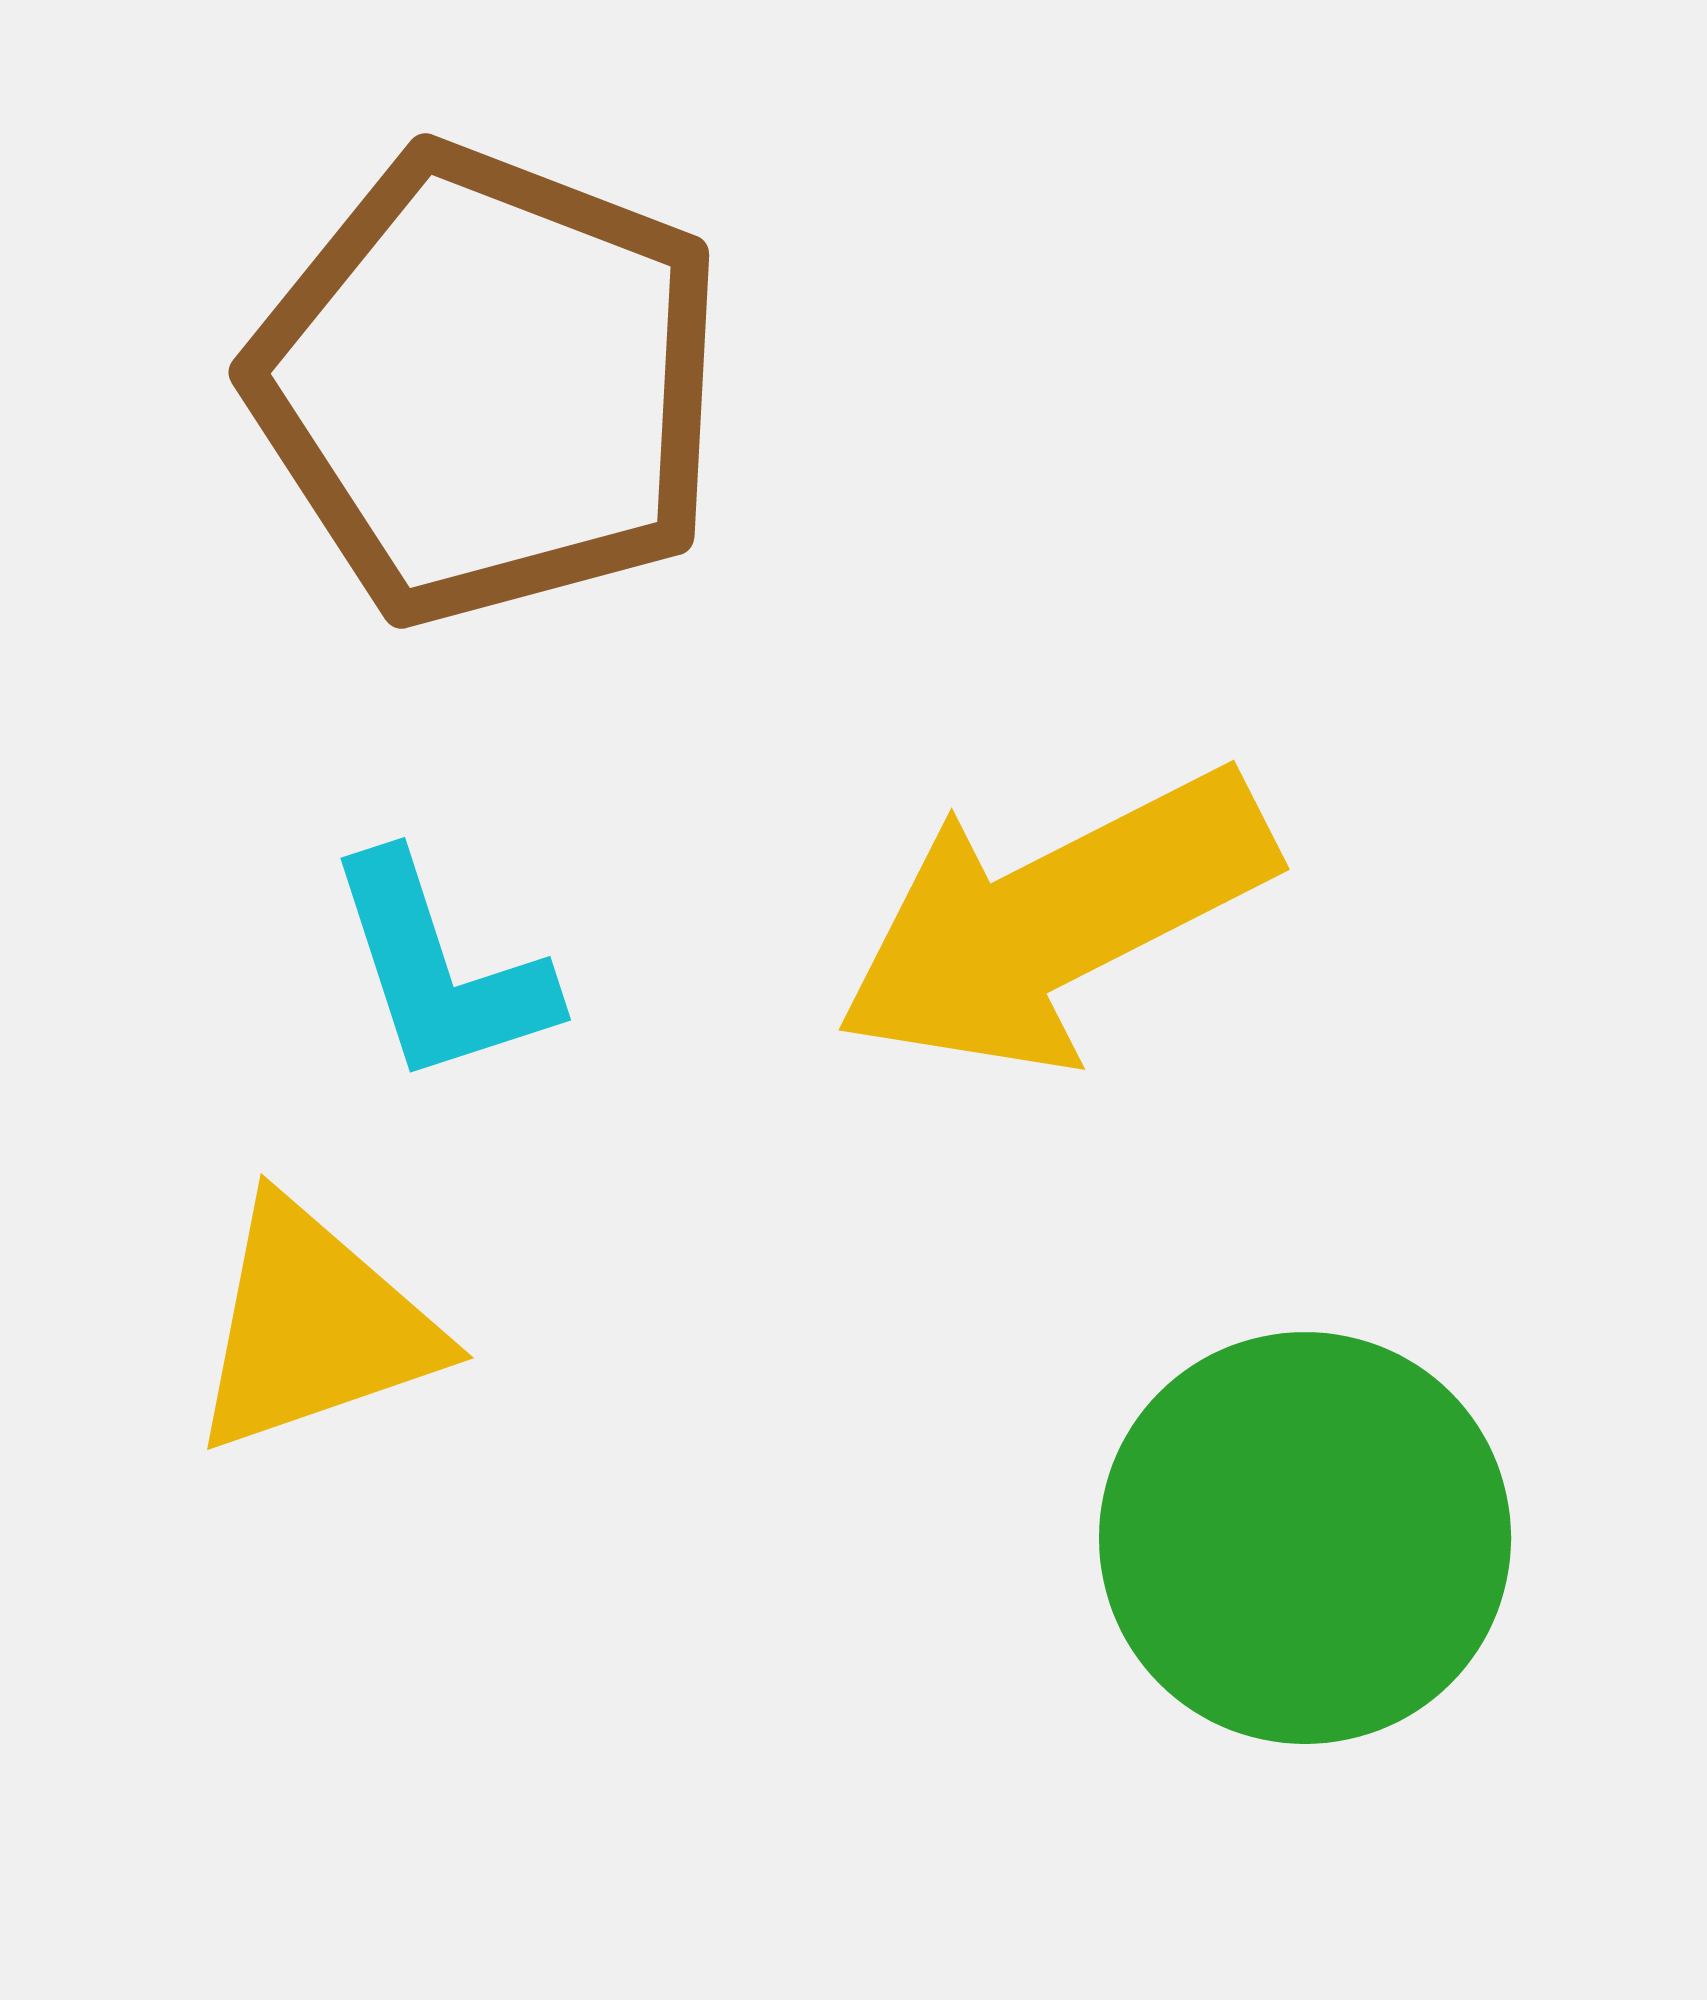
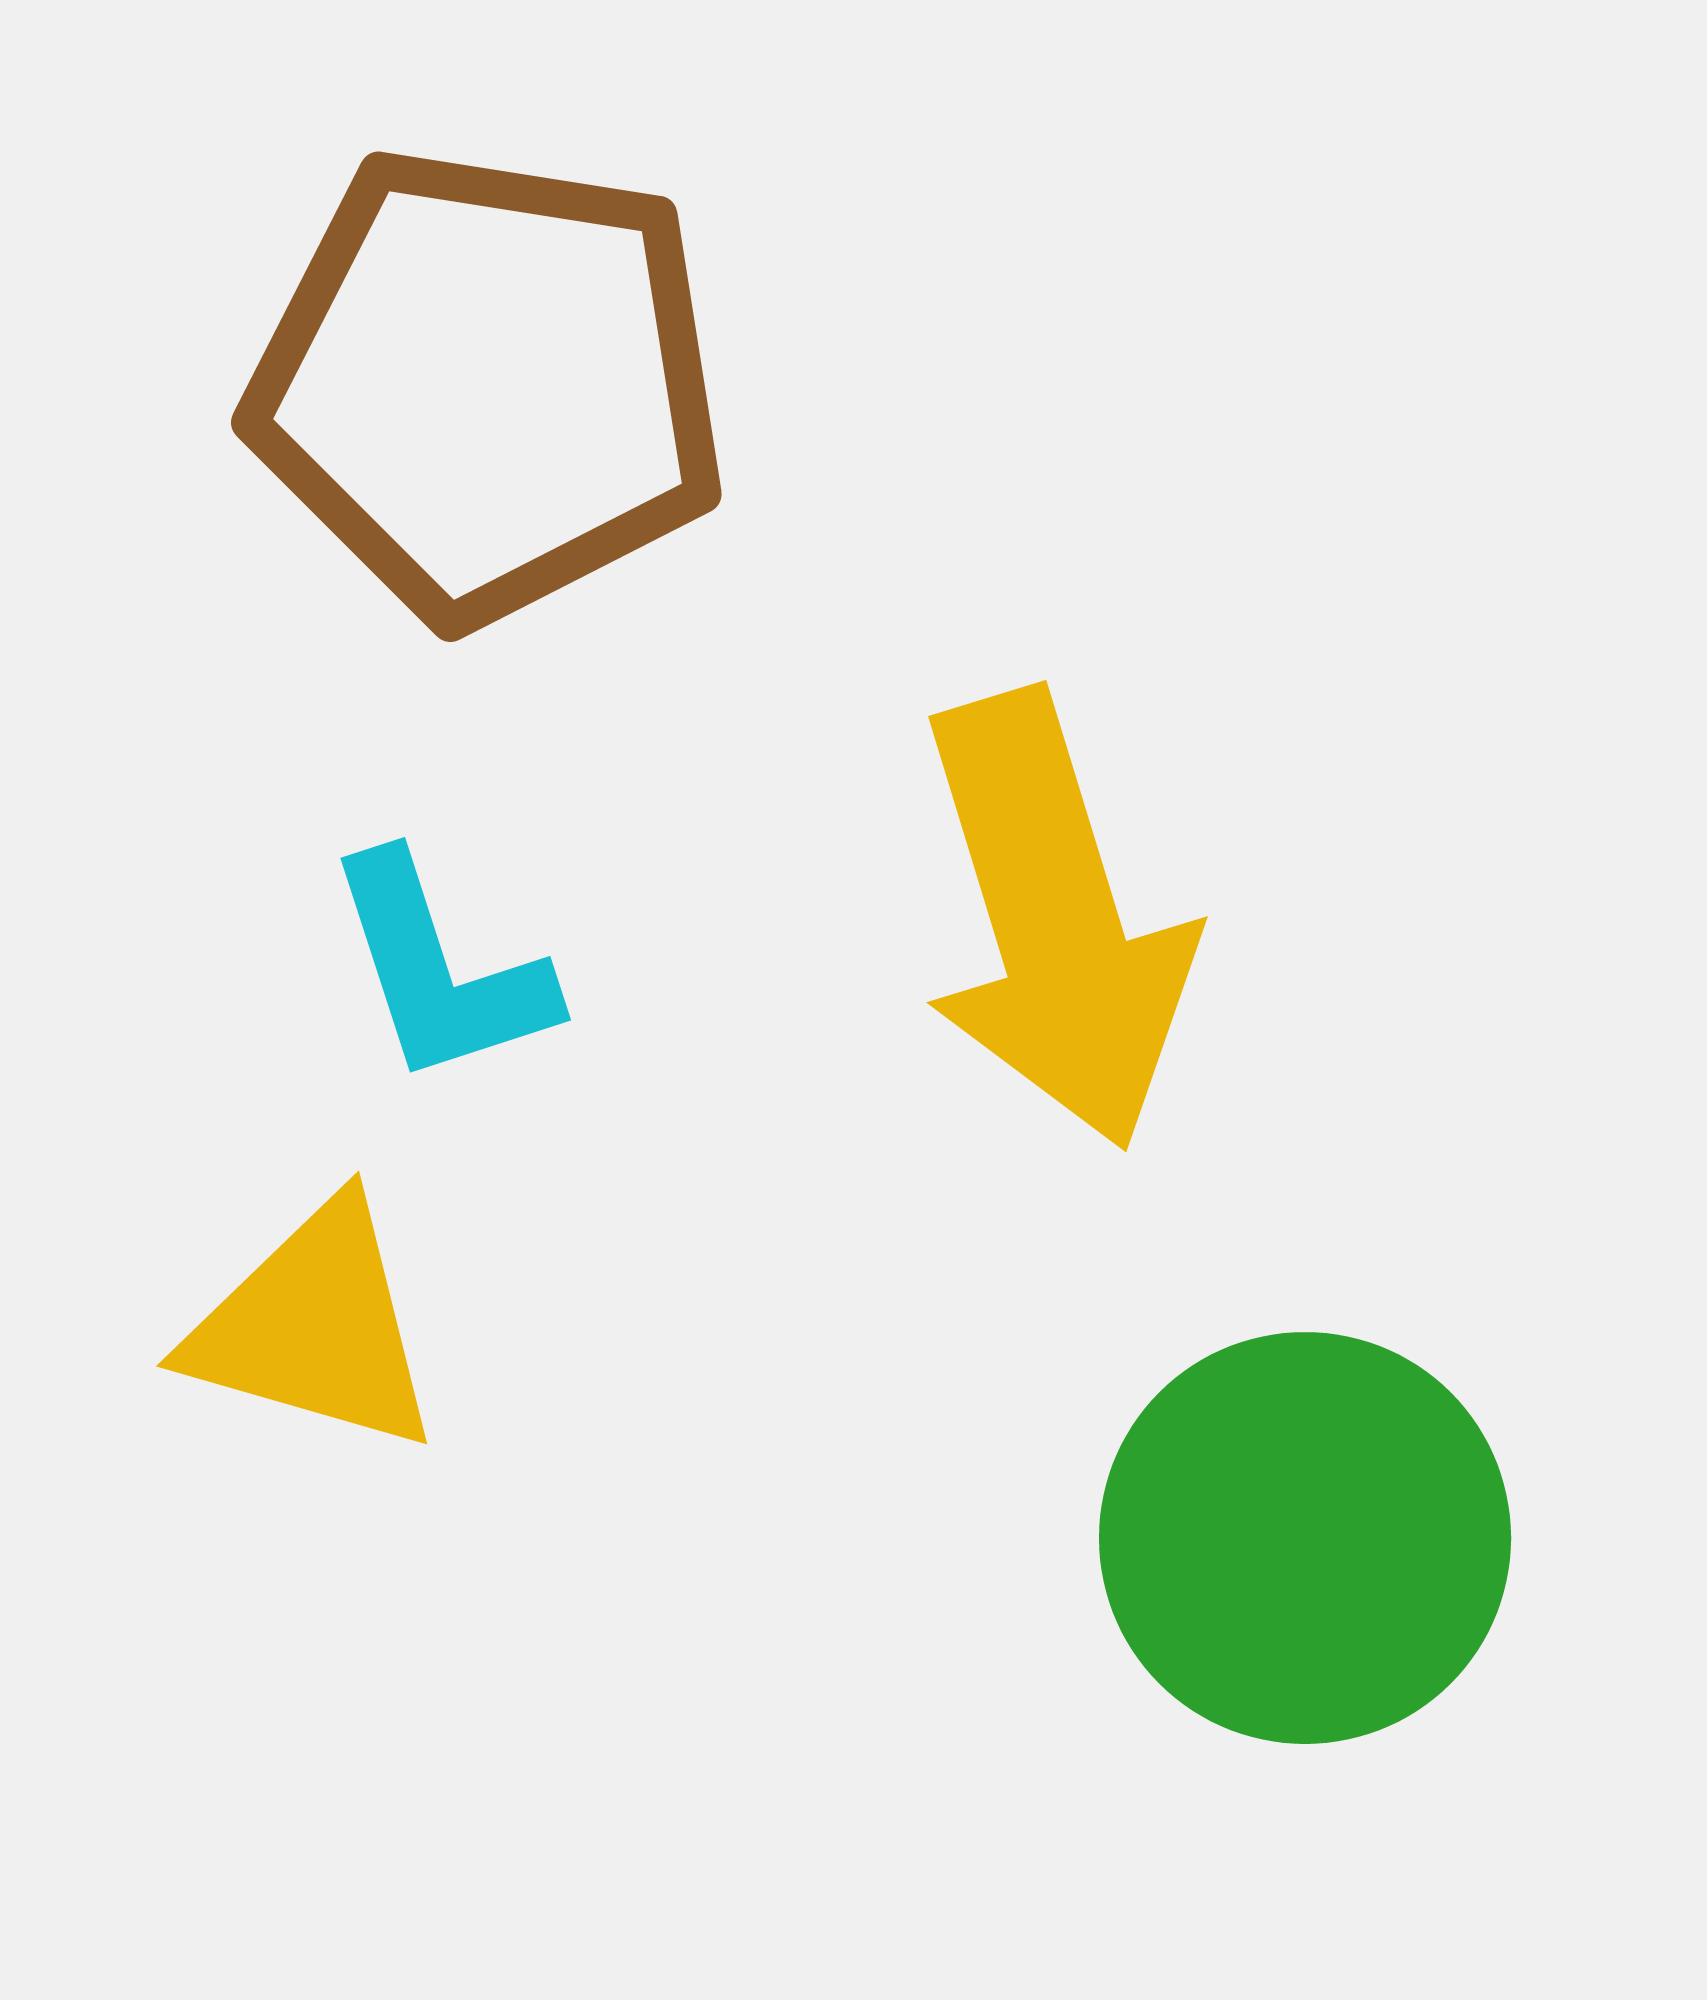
brown pentagon: rotated 12 degrees counterclockwise
yellow arrow: rotated 80 degrees counterclockwise
yellow triangle: rotated 35 degrees clockwise
